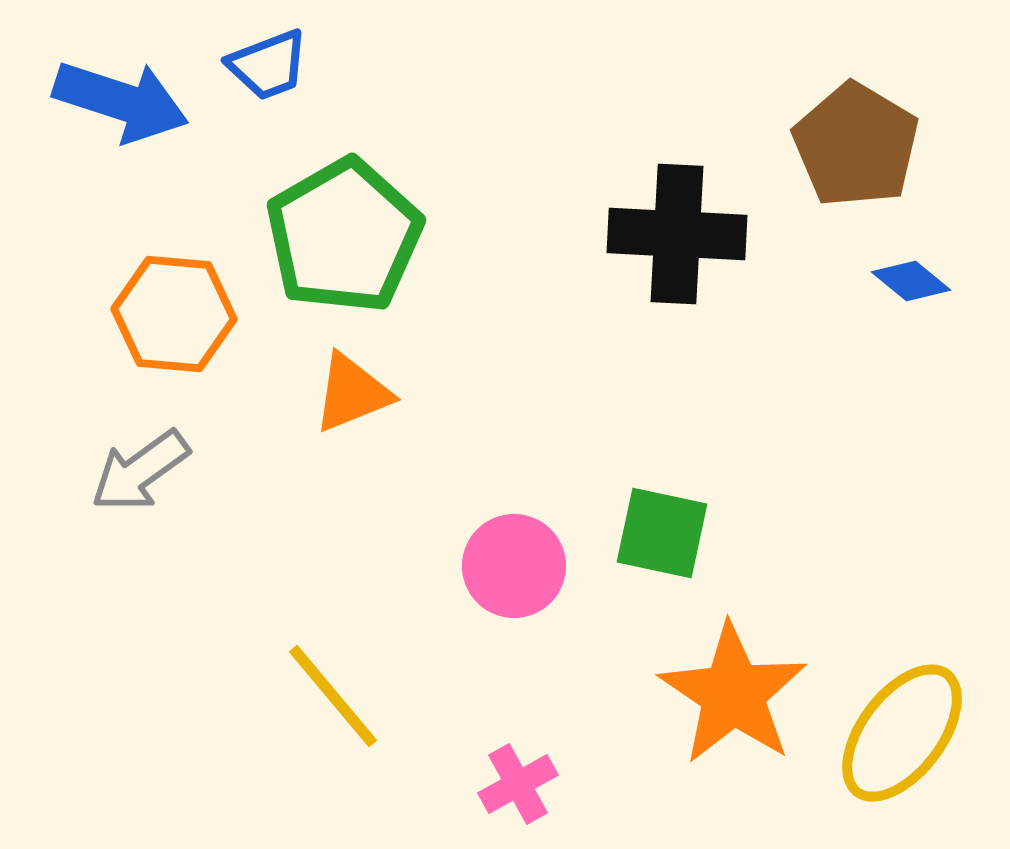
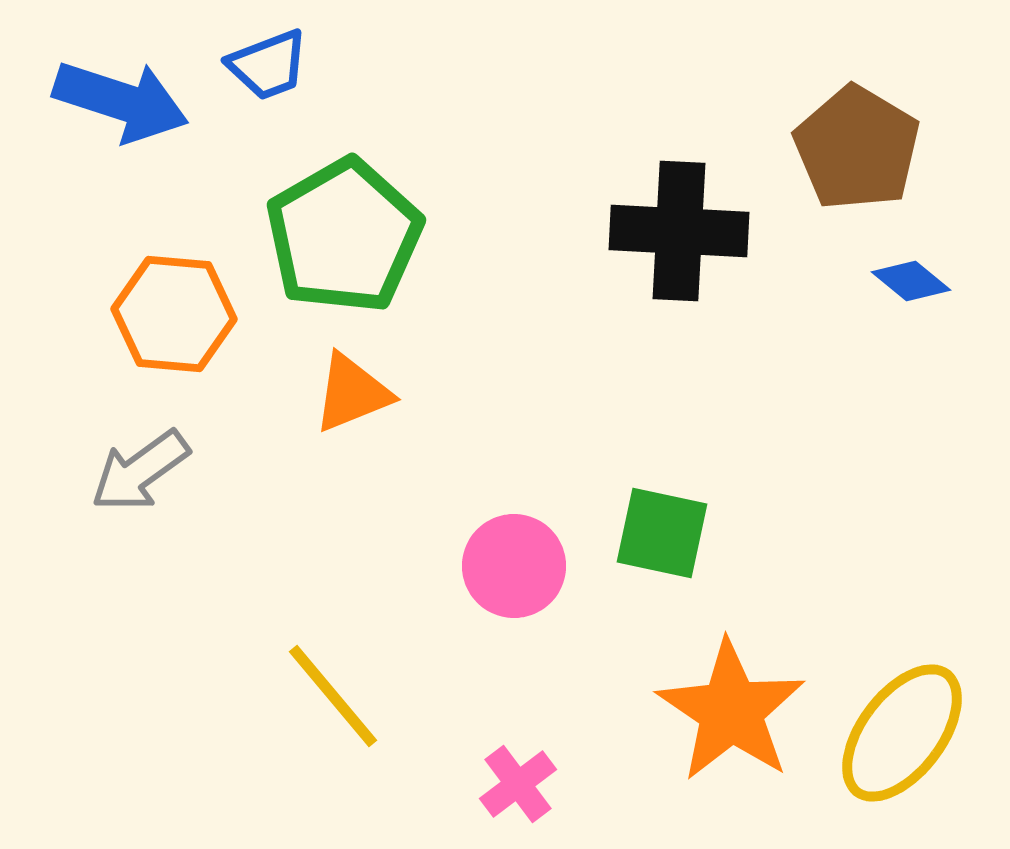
brown pentagon: moved 1 px right, 3 px down
black cross: moved 2 px right, 3 px up
orange star: moved 2 px left, 17 px down
pink cross: rotated 8 degrees counterclockwise
